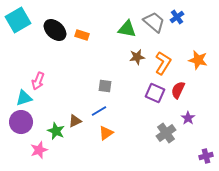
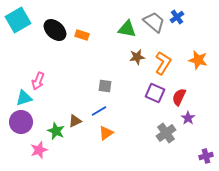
red semicircle: moved 1 px right, 7 px down
